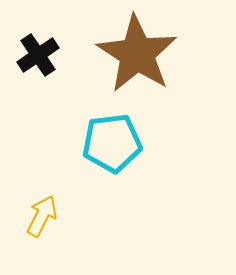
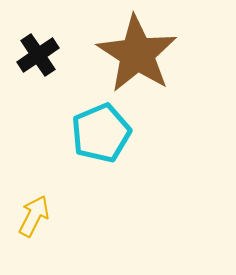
cyan pentagon: moved 11 px left, 10 px up; rotated 16 degrees counterclockwise
yellow arrow: moved 8 px left
